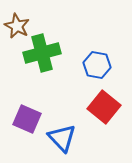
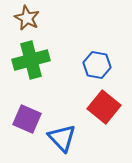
brown star: moved 10 px right, 8 px up
green cross: moved 11 px left, 7 px down
